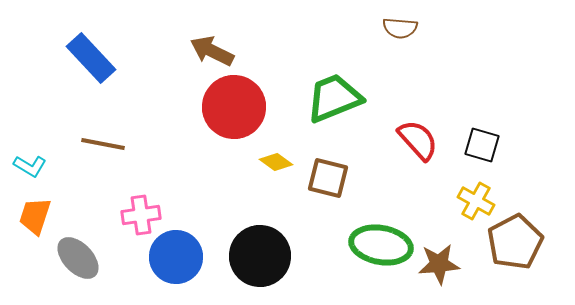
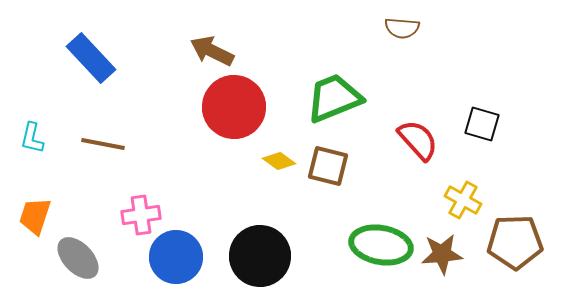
brown semicircle: moved 2 px right
black square: moved 21 px up
yellow diamond: moved 3 px right, 1 px up
cyan L-shape: moved 2 px right, 28 px up; rotated 72 degrees clockwise
brown square: moved 12 px up
yellow cross: moved 13 px left, 1 px up
brown pentagon: rotated 26 degrees clockwise
brown star: moved 3 px right, 10 px up
